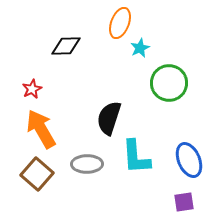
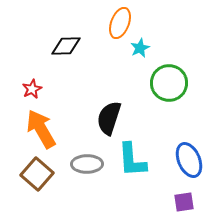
cyan L-shape: moved 4 px left, 3 px down
